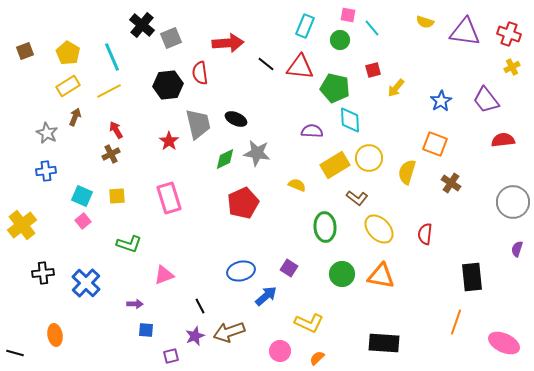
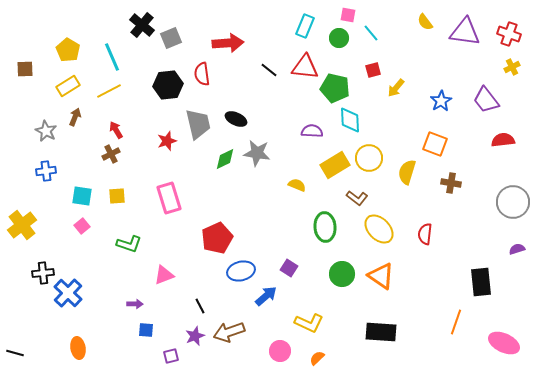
yellow semicircle at (425, 22): rotated 36 degrees clockwise
cyan line at (372, 28): moved 1 px left, 5 px down
green circle at (340, 40): moved 1 px left, 2 px up
brown square at (25, 51): moved 18 px down; rotated 18 degrees clockwise
yellow pentagon at (68, 53): moved 3 px up
black line at (266, 64): moved 3 px right, 6 px down
red triangle at (300, 67): moved 5 px right
red semicircle at (200, 73): moved 2 px right, 1 px down
gray star at (47, 133): moved 1 px left, 2 px up
red star at (169, 141): moved 2 px left; rotated 18 degrees clockwise
brown cross at (451, 183): rotated 24 degrees counterclockwise
cyan square at (82, 196): rotated 15 degrees counterclockwise
red pentagon at (243, 203): moved 26 px left, 35 px down
pink square at (83, 221): moved 1 px left, 5 px down
purple semicircle at (517, 249): rotated 56 degrees clockwise
orange triangle at (381, 276): rotated 24 degrees clockwise
black rectangle at (472, 277): moved 9 px right, 5 px down
blue cross at (86, 283): moved 18 px left, 10 px down
orange ellipse at (55, 335): moved 23 px right, 13 px down
black rectangle at (384, 343): moved 3 px left, 11 px up
